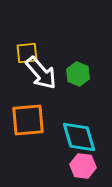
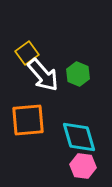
yellow square: rotated 30 degrees counterclockwise
white arrow: moved 2 px right, 2 px down
